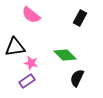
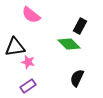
black rectangle: moved 8 px down
green diamond: moved 4 px right, 11 px up
pink star: moved 3 px left, 1 px up
purple rectangle: moved 1 px right, 5 px down
